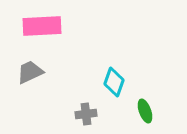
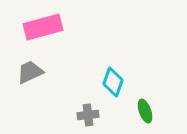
pink rectangle: moved 1 px right, 1 px down; rotated 12 degrees counterclockwise
cyan diamond: moved 1 px left
gray cross: moved 2 px right, 1 px down
